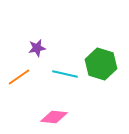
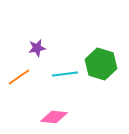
cyan line: rotated 20 degrees counterclockwise
